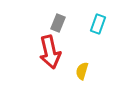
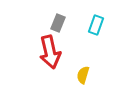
cyan rectangle: moved 2 px left, 1 px down
yellow semicircle: moved 1 px right, 4 px down
